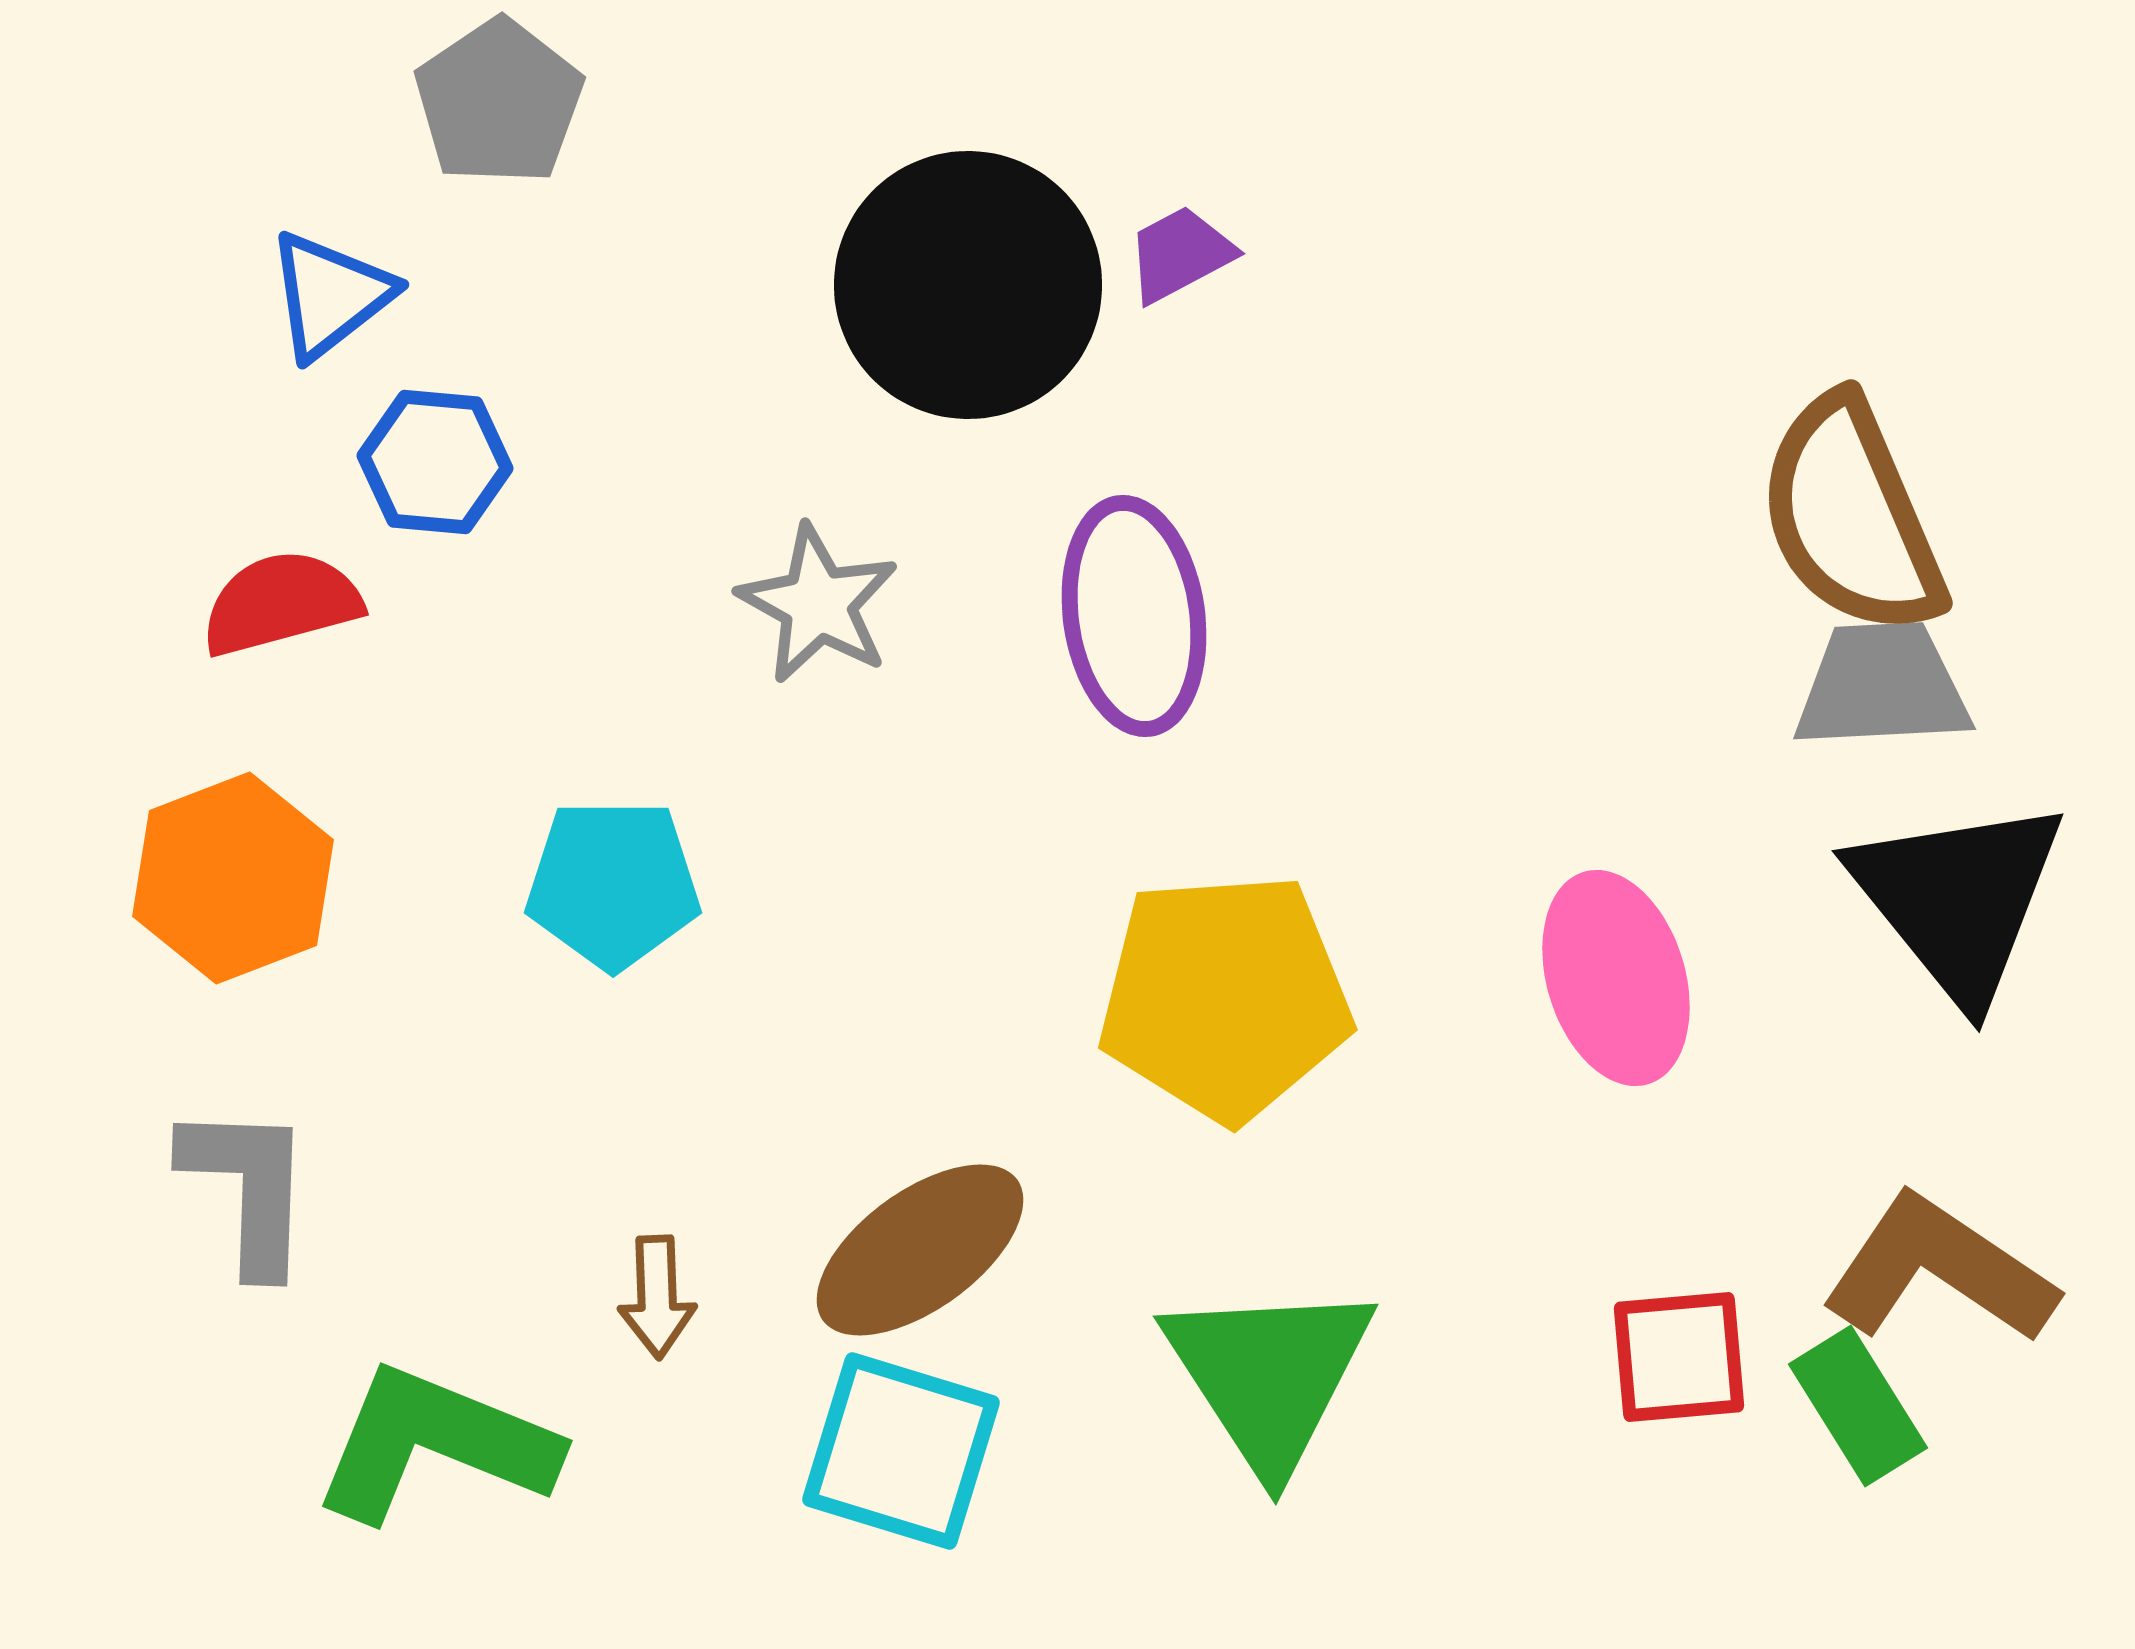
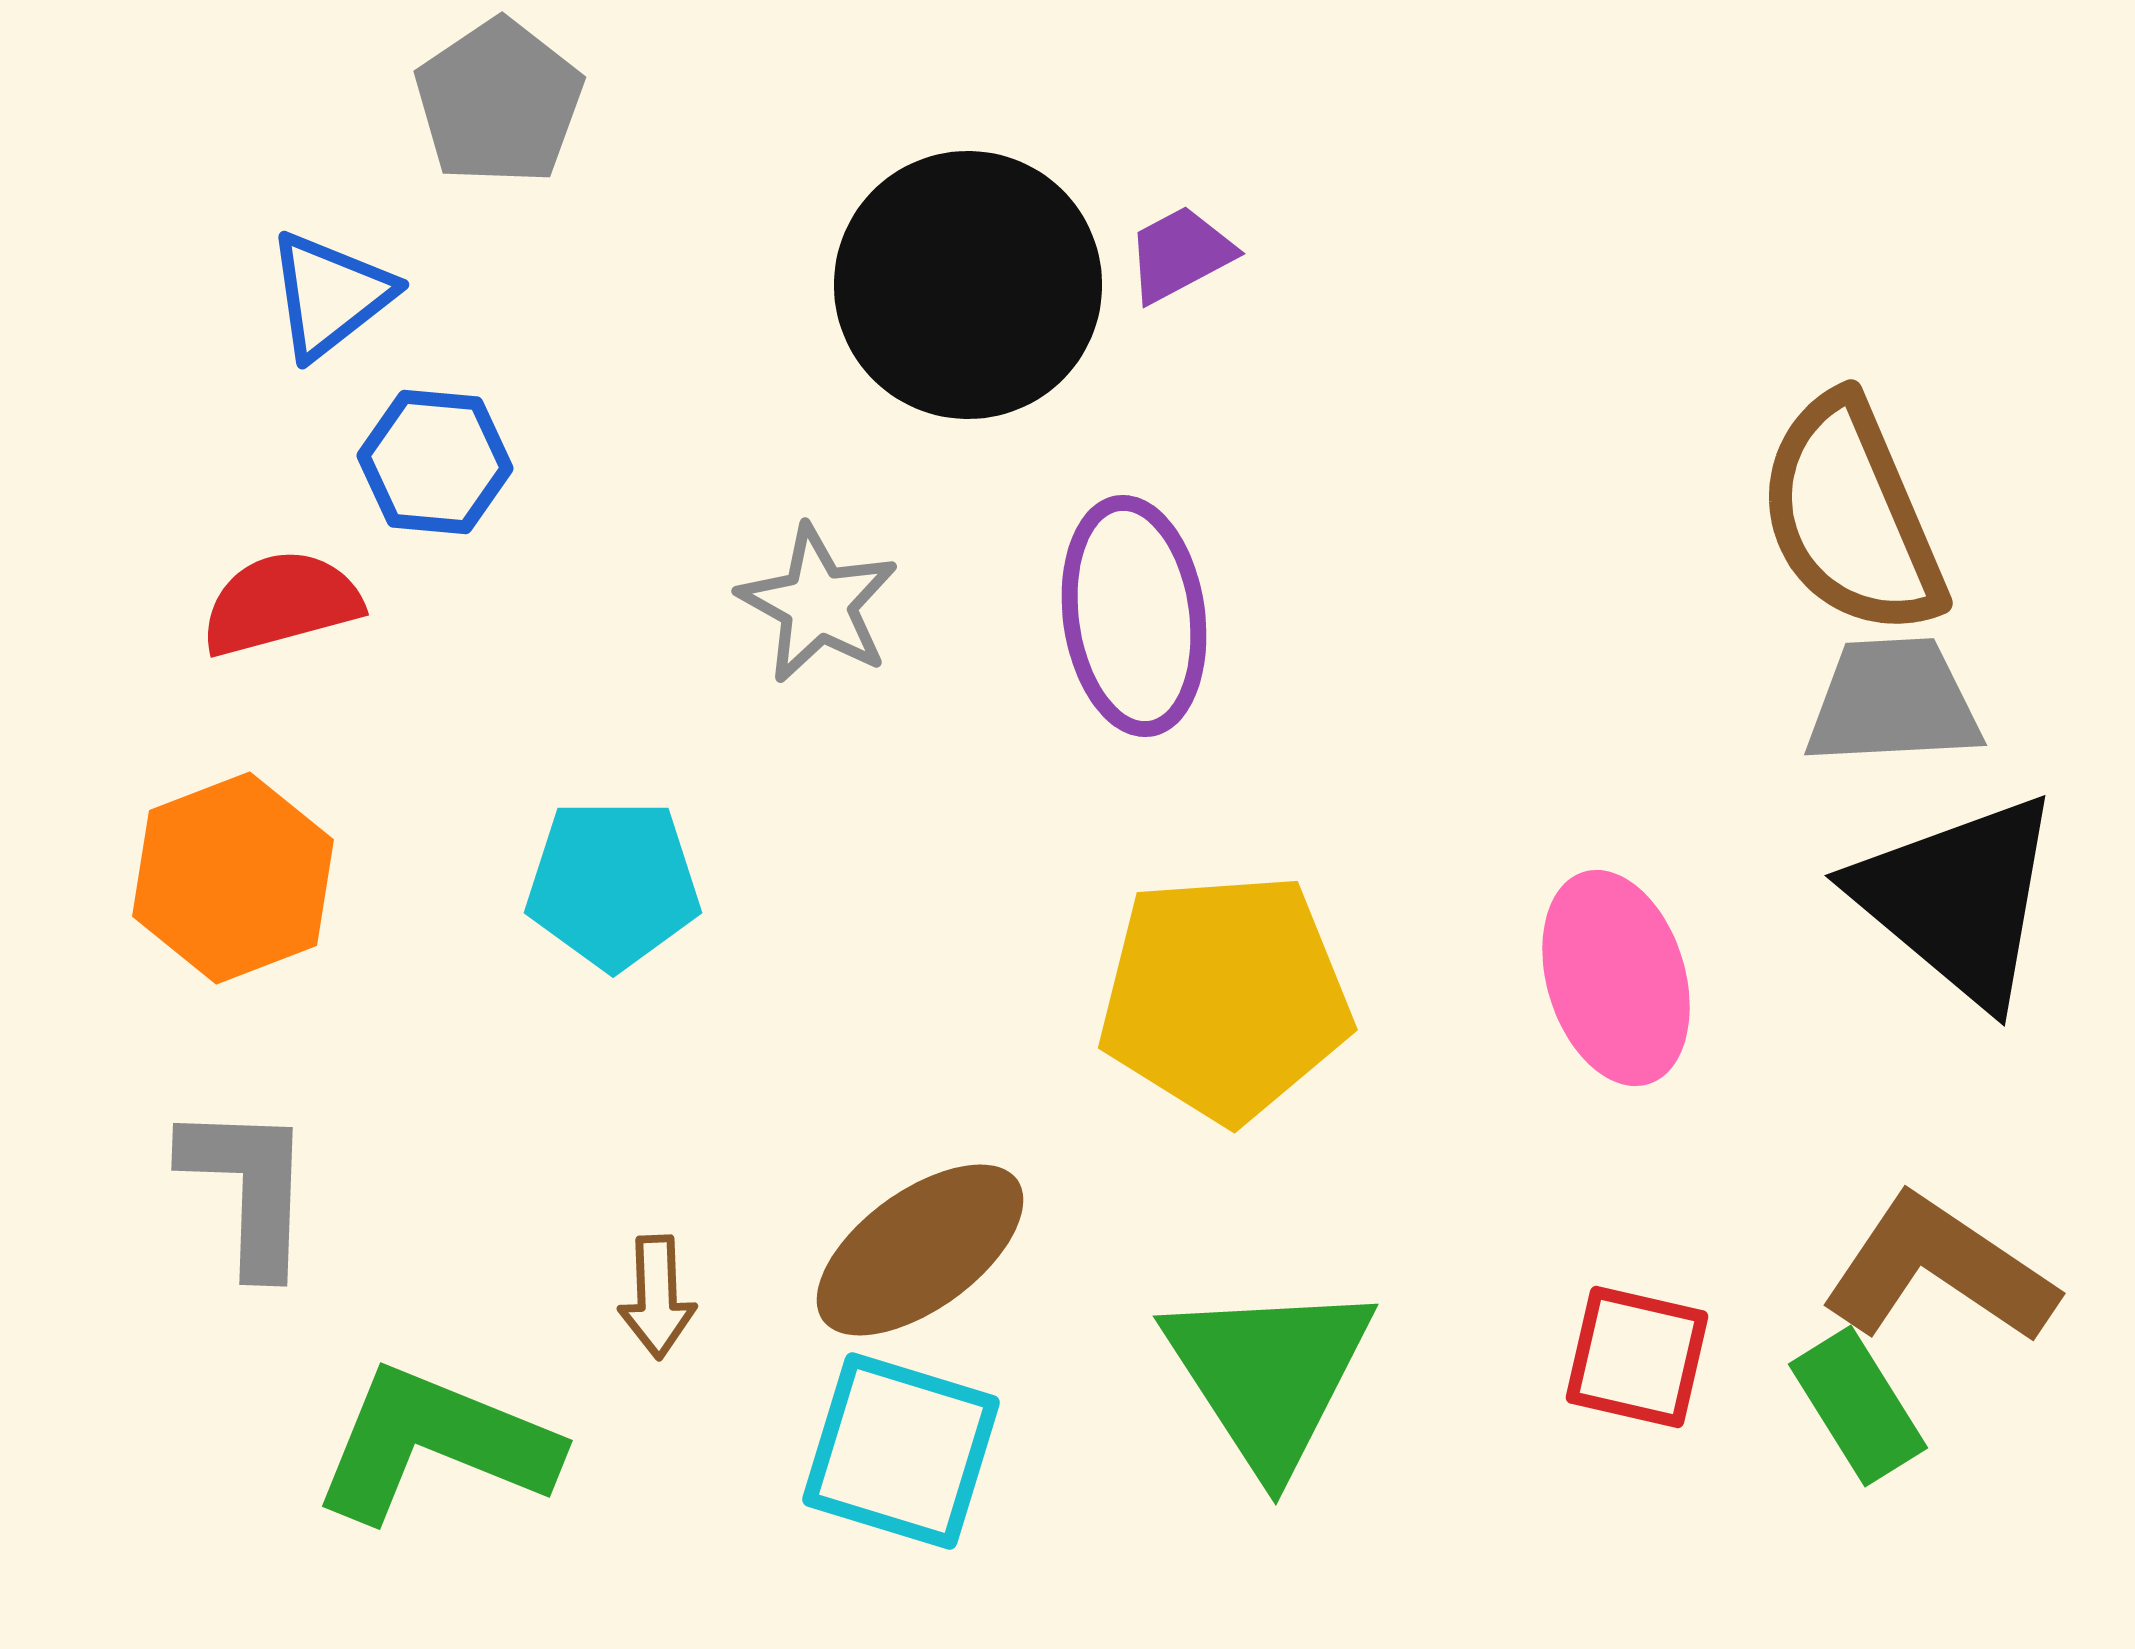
gray trapezoid: moved 11 px right, 16 px down
black triangle: rotated 11 degrees counterclockwise
red square: moved 42 px left; rotated 18 degrees clockwise
